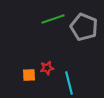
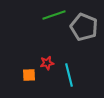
green line: moved 1 px right, 4 px up
red star: moved 5 px up
cyan line: moved 8 px up
